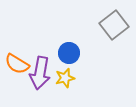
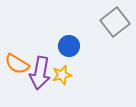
gray square: moved 1 px right, 3 px up
blue circle: moved 7 px up
yellow star: moved 3 px left, 3 px up
